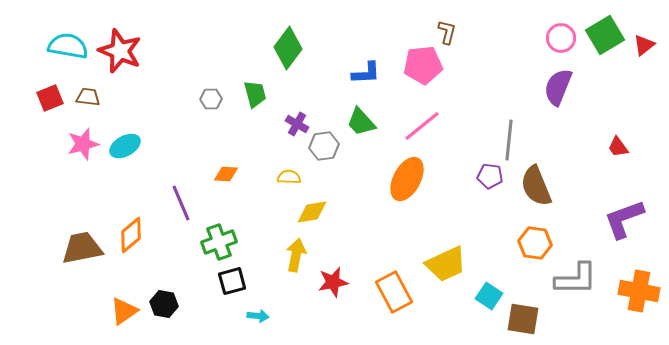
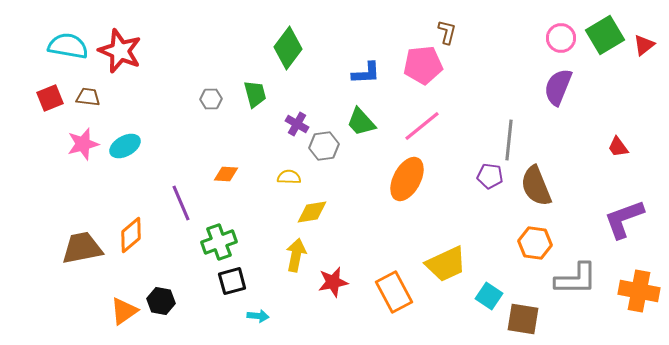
black hexagon at (164, 304): moved 3 px left, 3 px up
